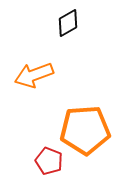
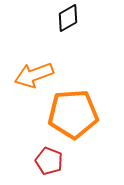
black diamond: moved 5 px up
orange pentagon: moved 12 px left, 16 px up
